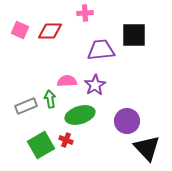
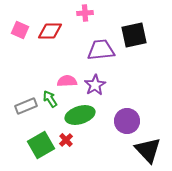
black square: rotated 12 degrees counterclockwise
green arrow: rotated 24 degrees counterclockwise
red cross: rotated 24 degrees clockwise
black triangle: moved 1 px right, 2 px down
